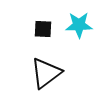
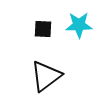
black triangle: moved 3 px down
